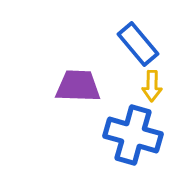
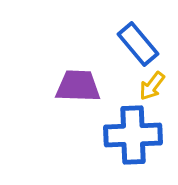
yellow arrow: rotated 36 degrees clockwise
blue cross: rotated 18 degrees counterclockwise
